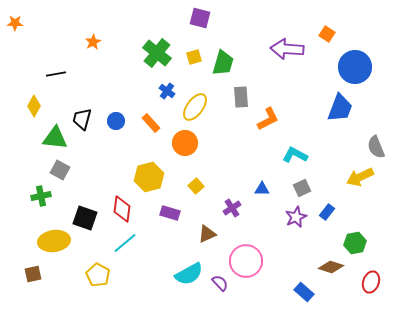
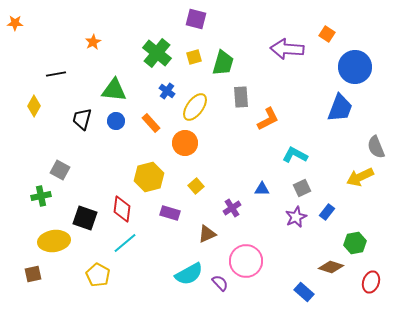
purple square at (200, 18): moved 4 px left, 1 px down
green triangle at (55, 138): moved 59 px right, 48 px up
